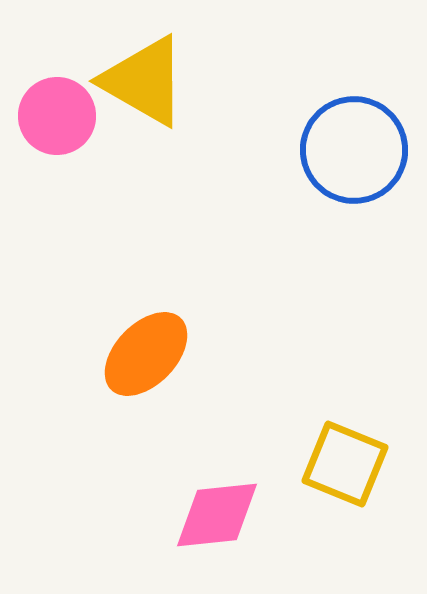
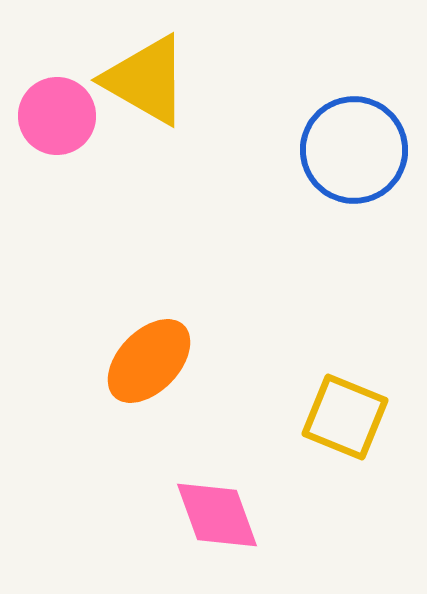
yellow triangle: moved 2 px right, 1 px up
orange ellipse: moved 3 px right, 7 px down
yellow square: moved 47 px up
pink diamond: rotated 76 degrees clockwise
